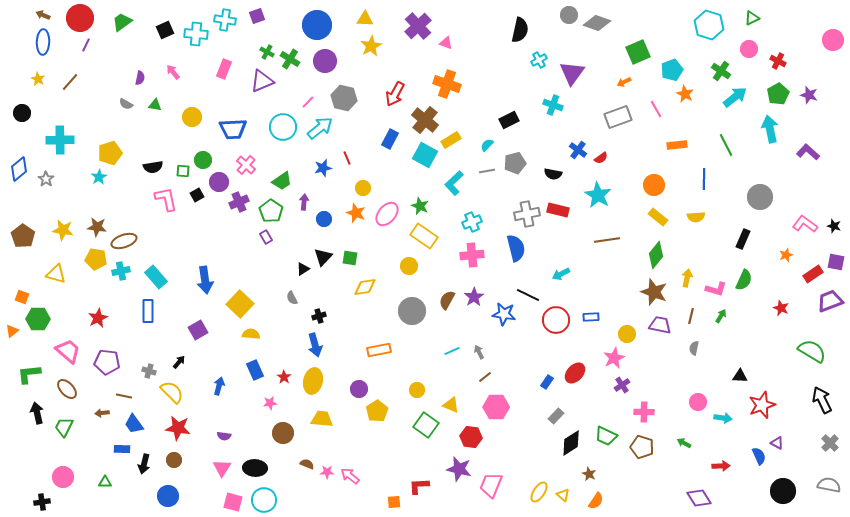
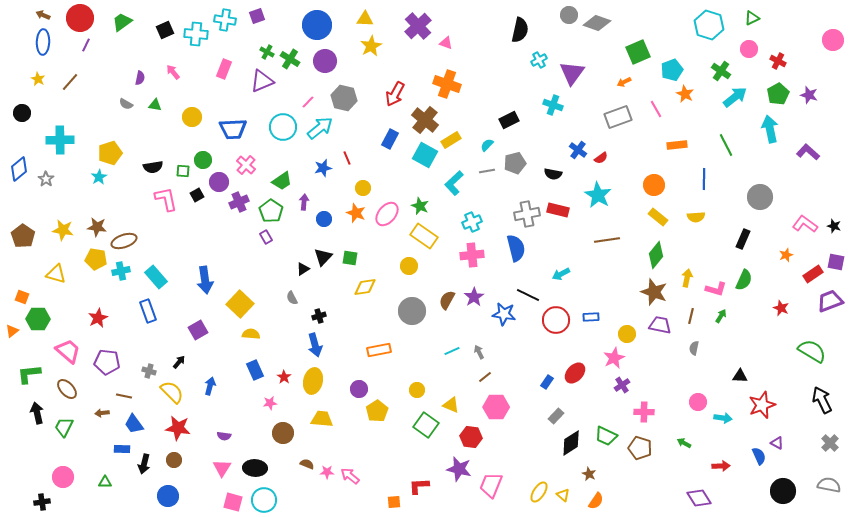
blue rectangle at (148, 311): rotated 20 degrees counterclockwise
blue arrow at (219, 386): moved 9 px left
brown pentagon at (642, 447): moved 2 px left, 1 px down
